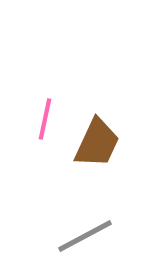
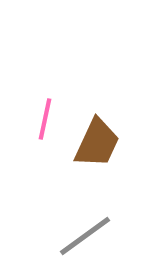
gray line: rotated 8 degrees counterclockwise
